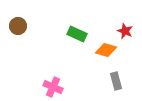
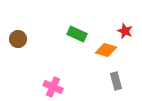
brown circle: moved 13 px down
